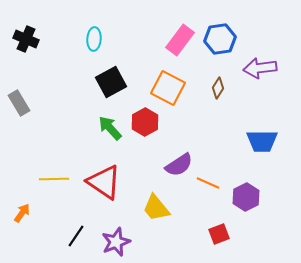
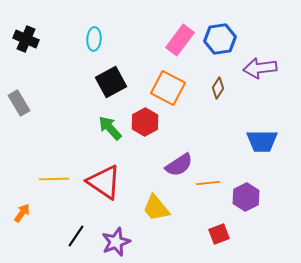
orange line: rotated 30 degrees counterclockwise
